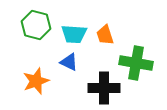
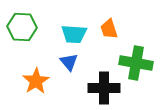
green hexagon: moved 14 px left, 2 px down; rotated 12 degrees counterclockwise
orange trapezoid: moved 4 px right, 6 px up
blue triangle: rotated 24 degrees clockwise
orange star: rotated 12 degrees counterclockwise
